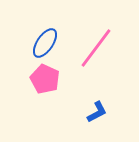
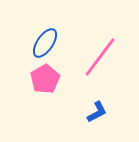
pink line: moved 4 px right, 9 px down
pink pentagon: rotated 16 degrees clockwise
